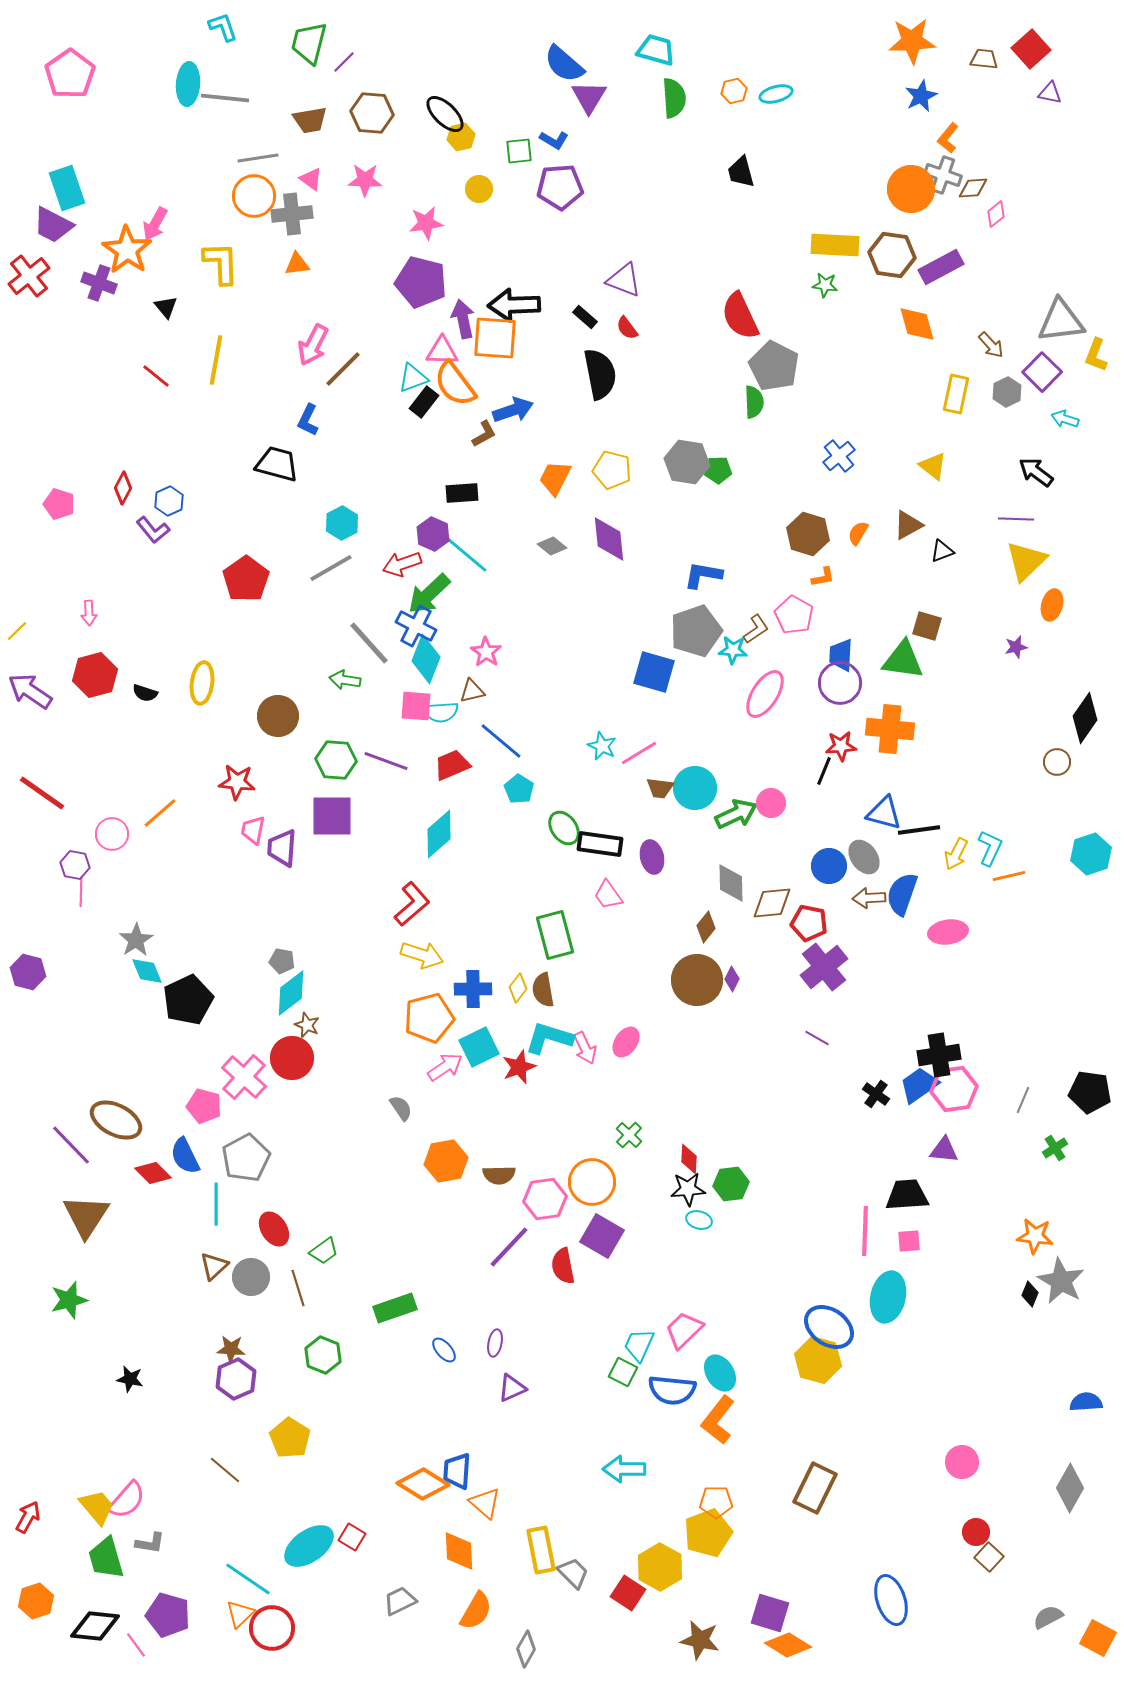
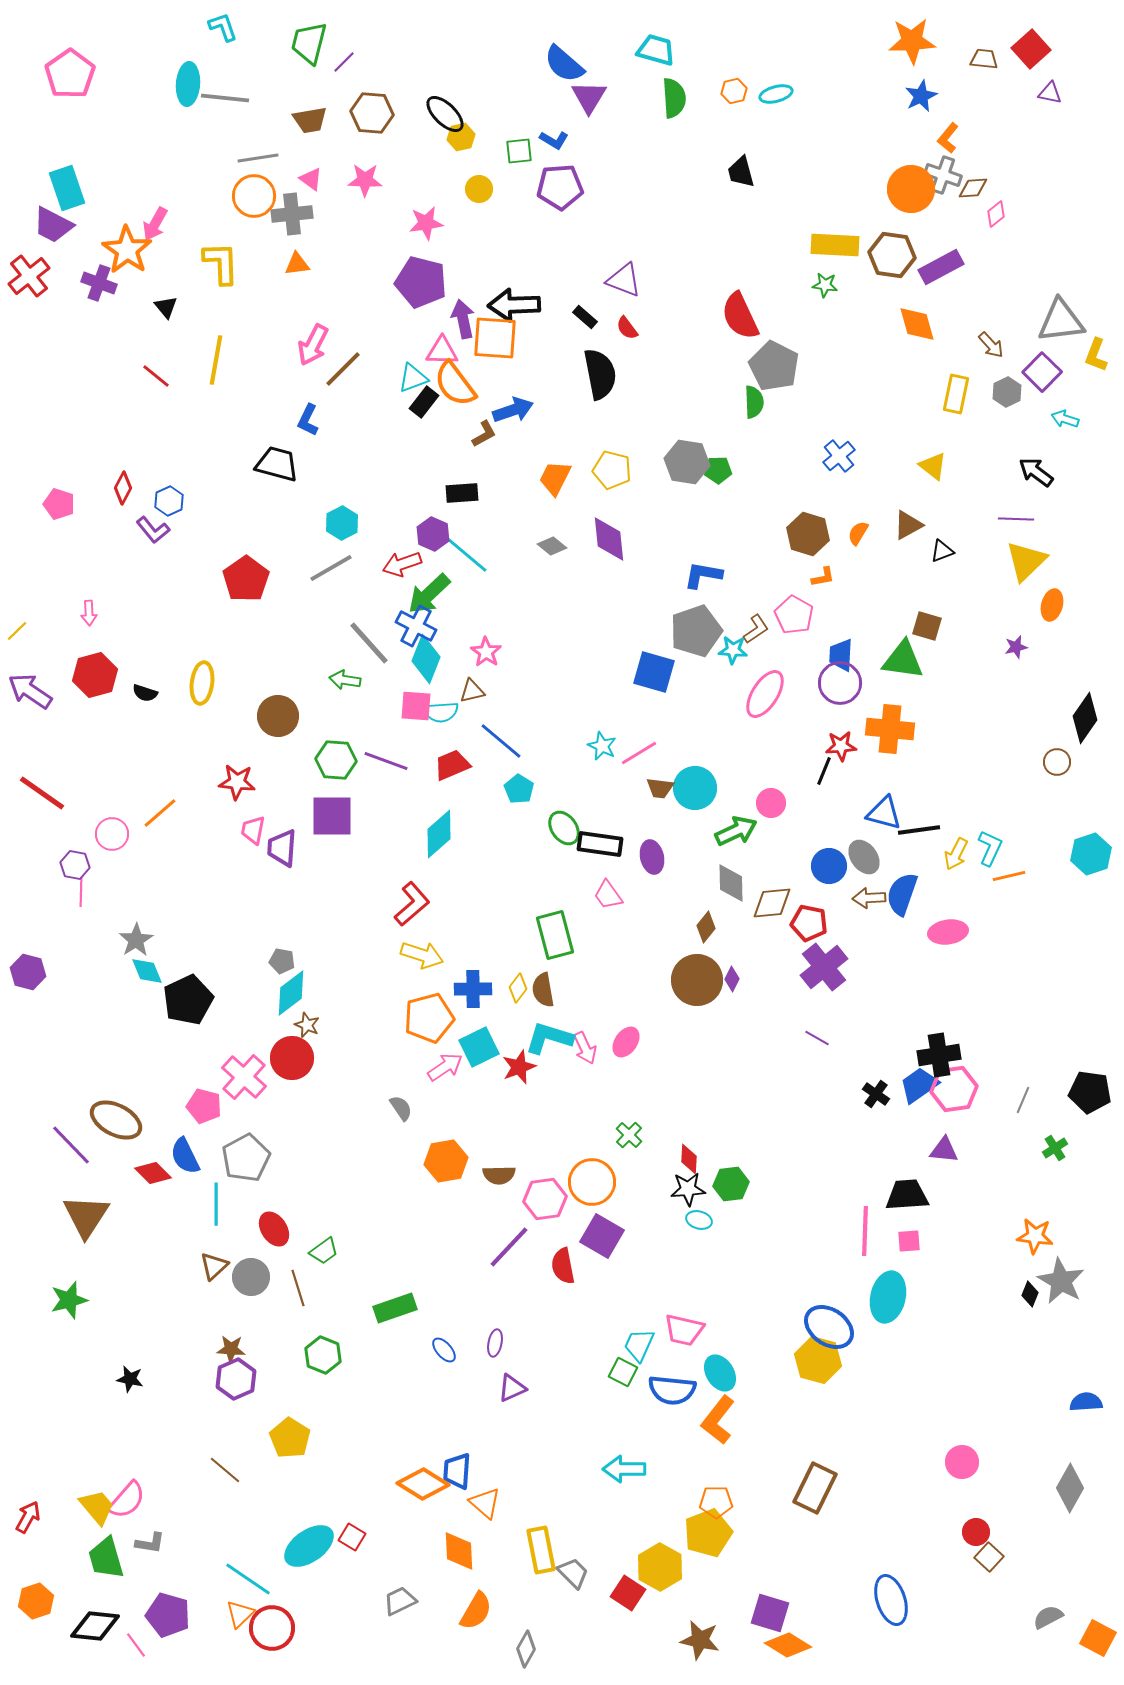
green arrow at (736, 814): moved 17 px down
pink trapezoid at (684, 1330): rotated 123 degrees counterclockwise
